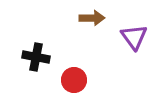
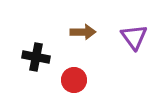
brown arrow: moved 9 px left, 14 px down
